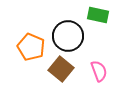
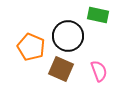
brown square: rotated 15 degrees counterclockwise
